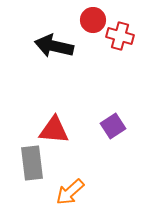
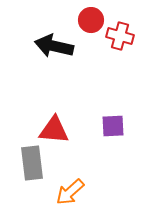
red circle: moved 2 px left
purple square: rotated 30 degrees clockwise
